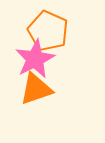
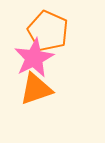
pink star: moved 1 px left, 1 px up
